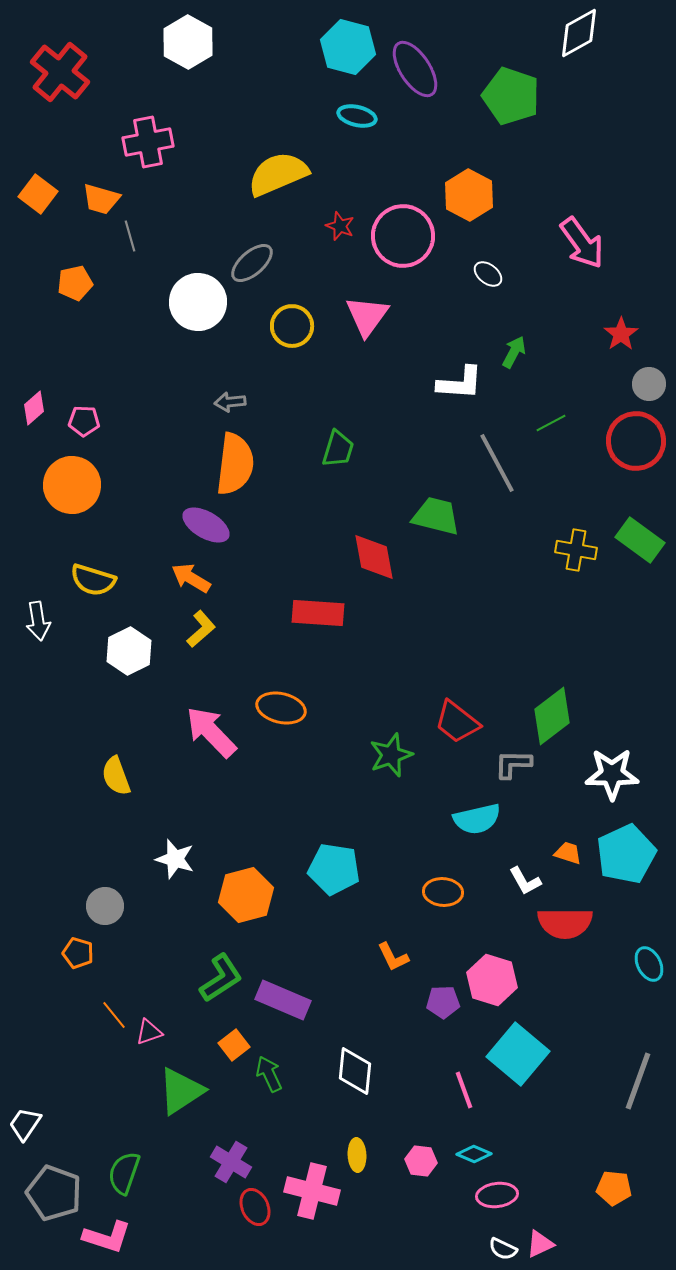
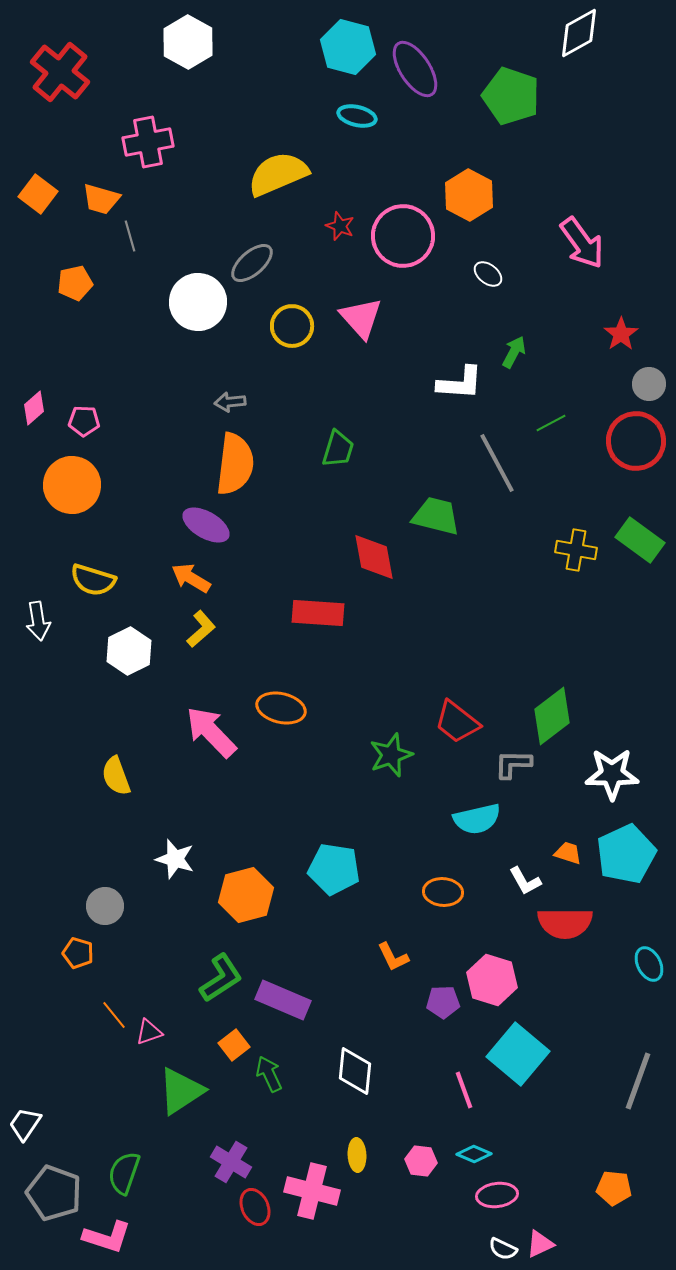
pink triangle at (367, 316): moved 6 px left, 2 px down; rotated 18 degrees counterclockwise
